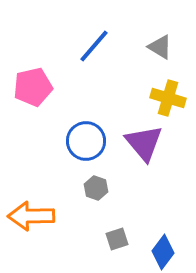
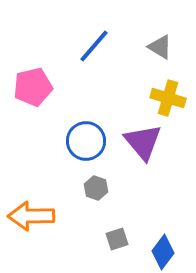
purple triangle: moved 1 px left, 1 px up
